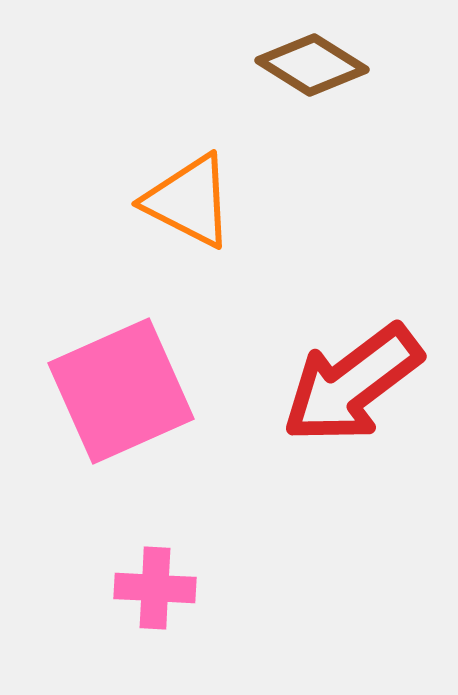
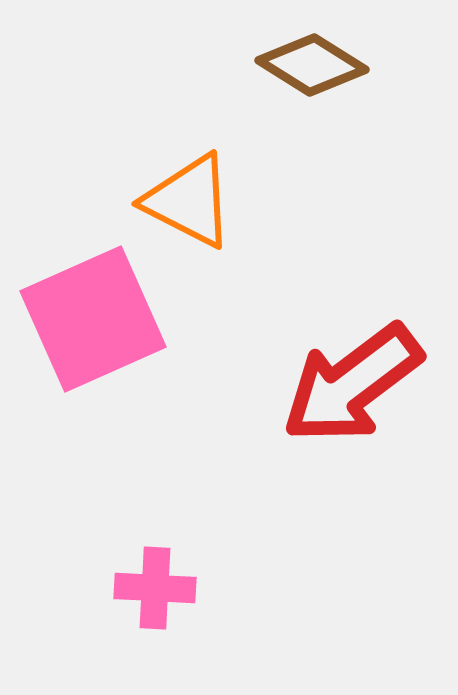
pink square: moved 28 px left, 72 px up
